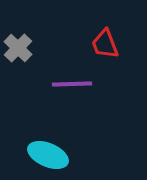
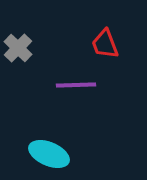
purple line: moved 4 px right, 1 px down
cyan ellipse: moved 1 px right, 1 px up
